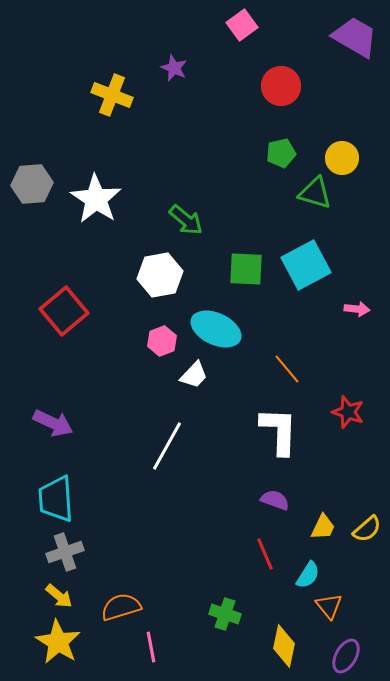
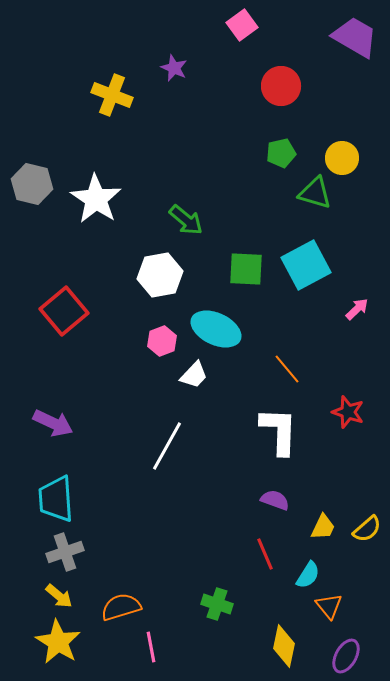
gray hexagon: rotated 18 degrees clockwise
pink arrow: rotated 50 degrees counterclockwise
green cross: moved 8 px left, 10 px up
